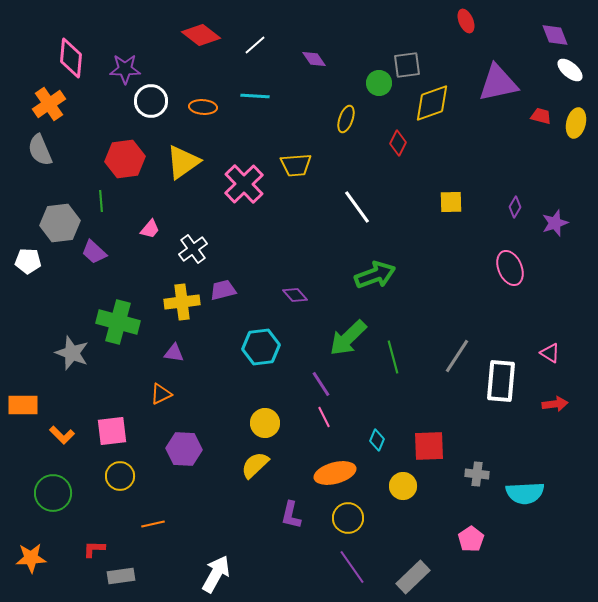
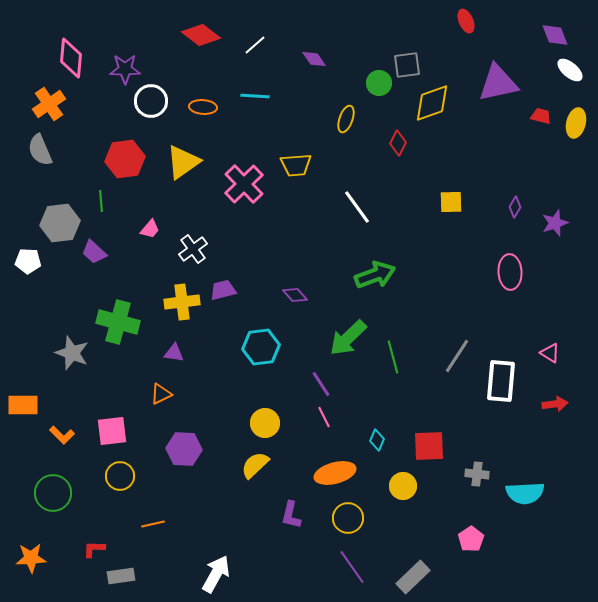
pink ellipse at (510, 268): moved 4 px down; rotated 20 degrees clockwise
